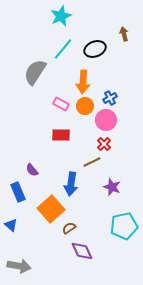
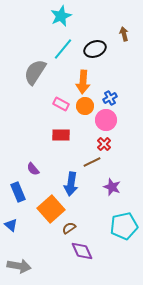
purple semicircle: moved 1 px right, 1 px up
